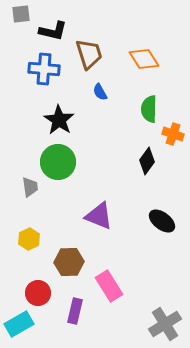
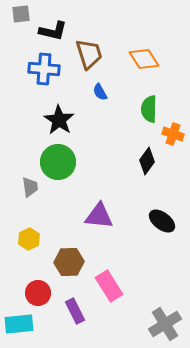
purple triangle: rotated 16 degrees counterclockwise
purple rectangle: rotated 40 degrees counterclockwise
cyan rectangle: rotated 24 degrees clockwise
